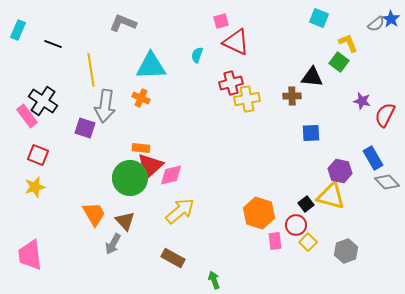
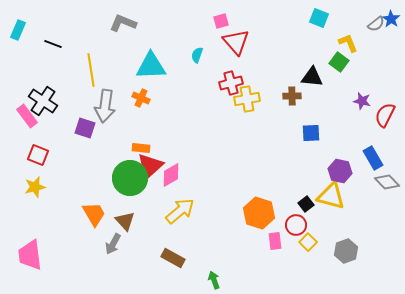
red triangle at (236, 42): rotated 24 degrees clockwise
pink diamond at (171, 175): rotated 15 degrees counterclockwise
